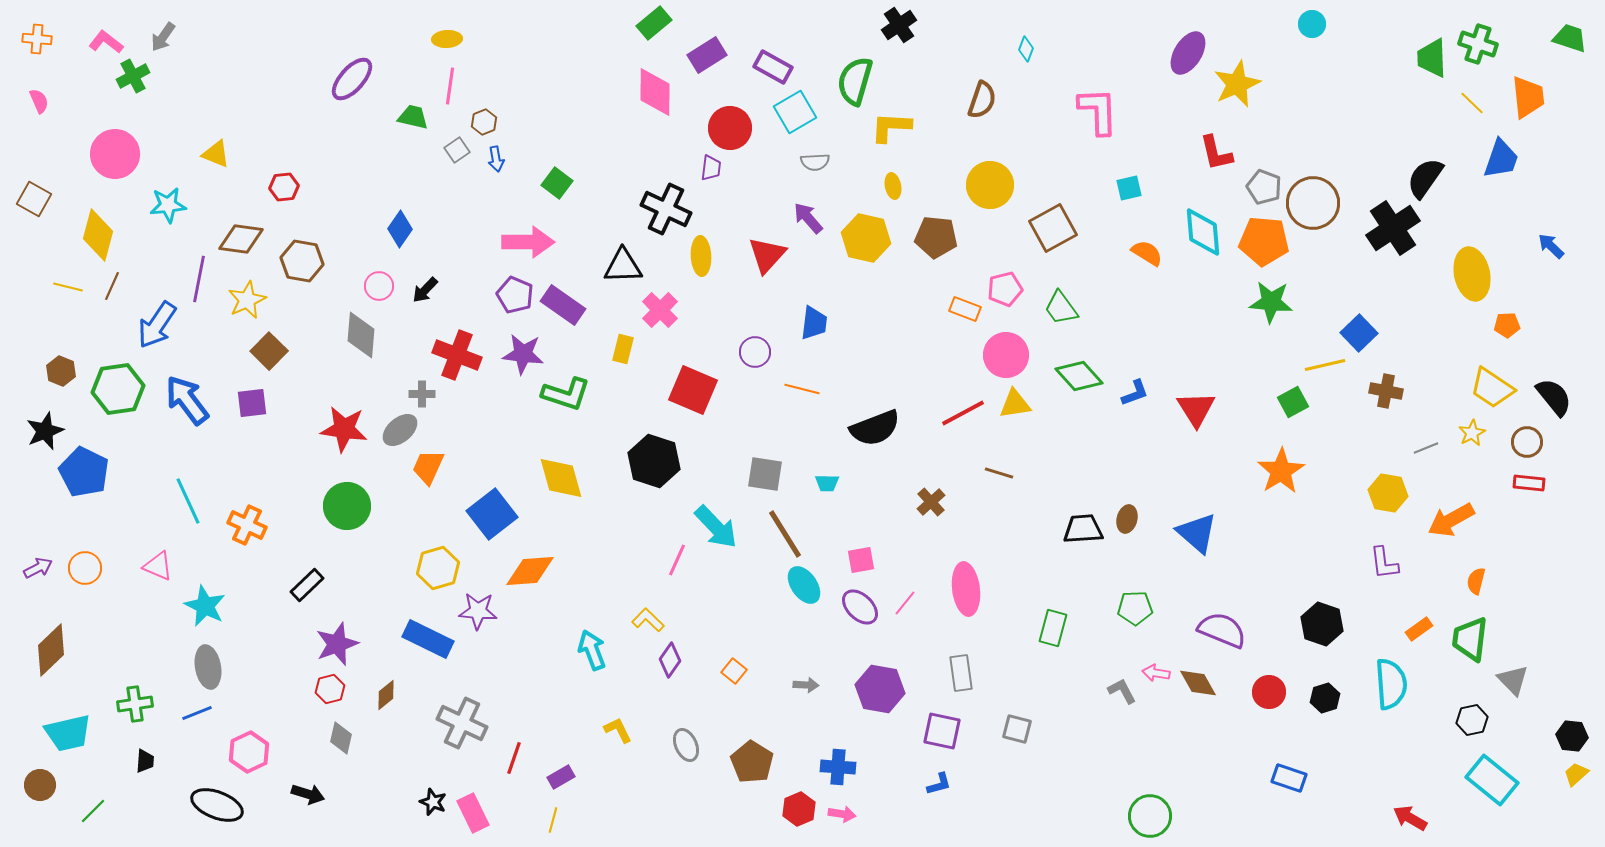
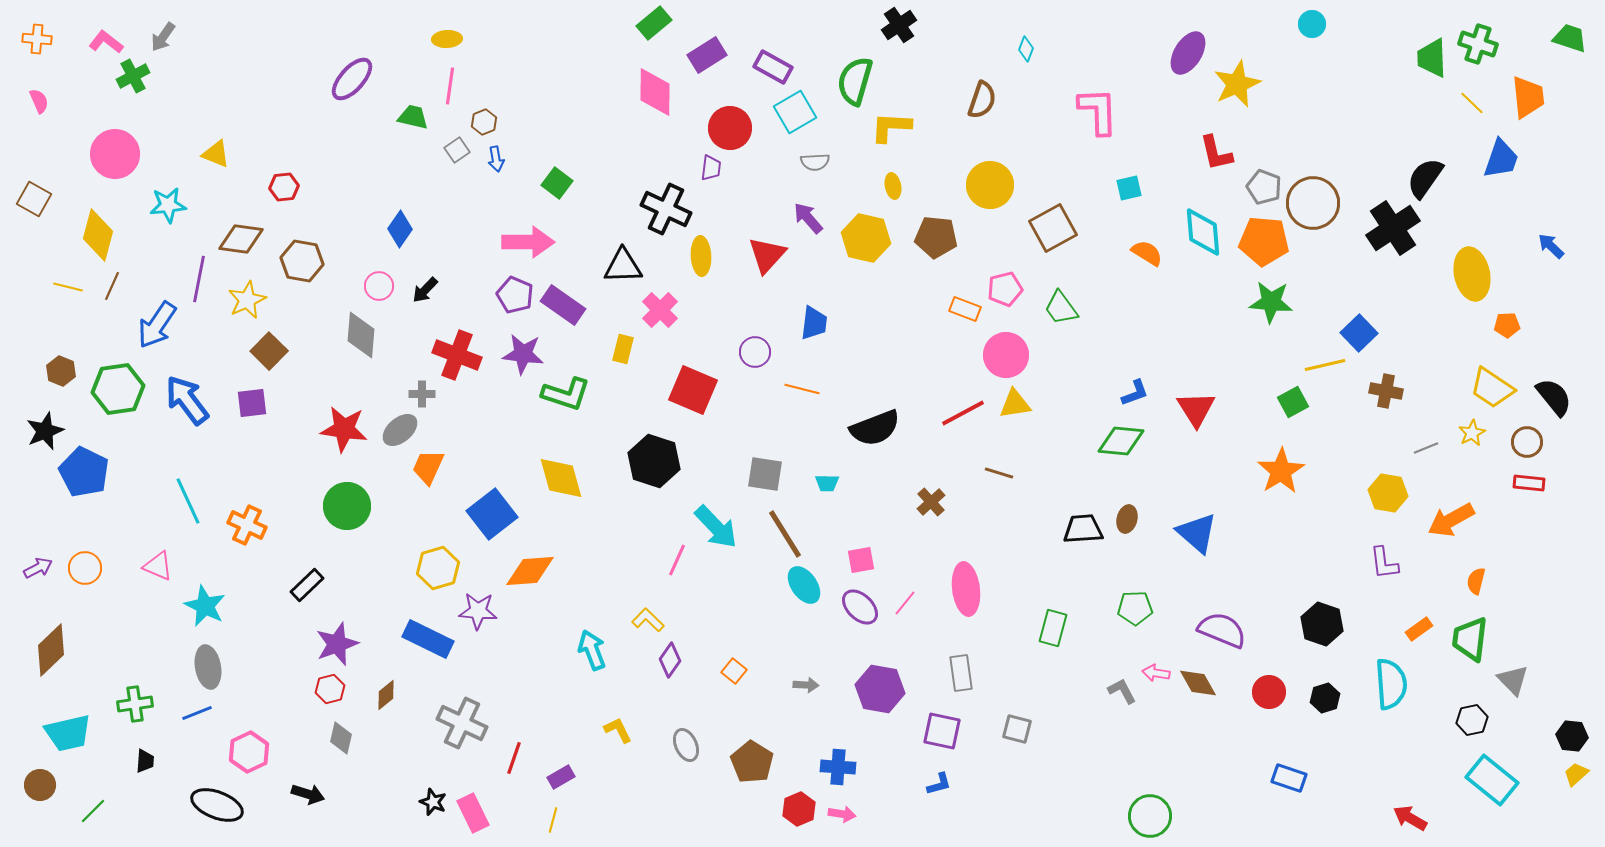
green diamond at (1079, 376): moved 42 px right, 65 px down; rotated 42 degrees counterclockwise
